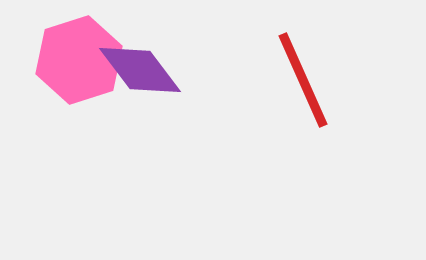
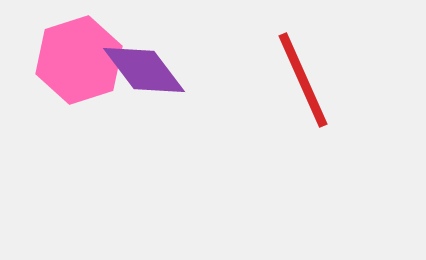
purple diamond: moved 4 px right
